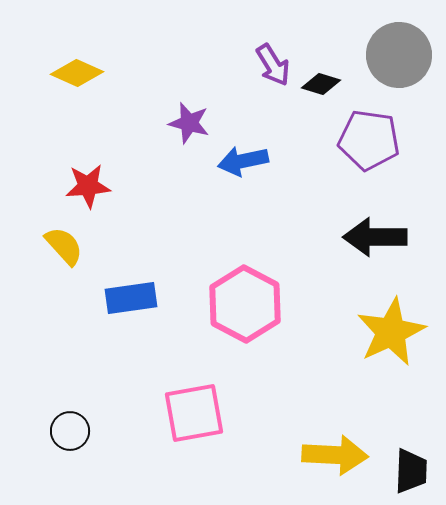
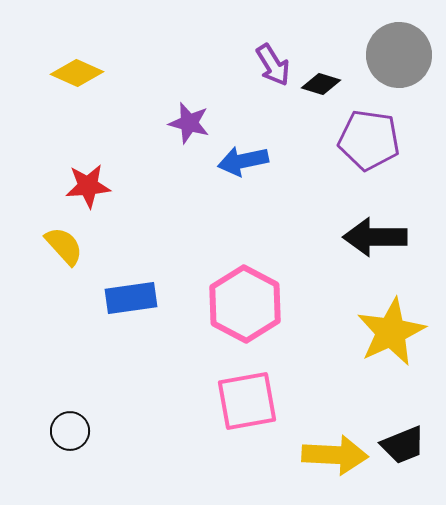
pink square: moved 53 px right, 12 px up
black trapezoid: moved 8 px left, 26 px up; rotated 66 degrees clockwise
